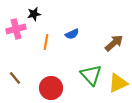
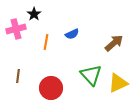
black star: rotated 24 degrees counterclockwise
brown line: moved 3 px right, 2 px up; rotated 48 degrees clockwise
